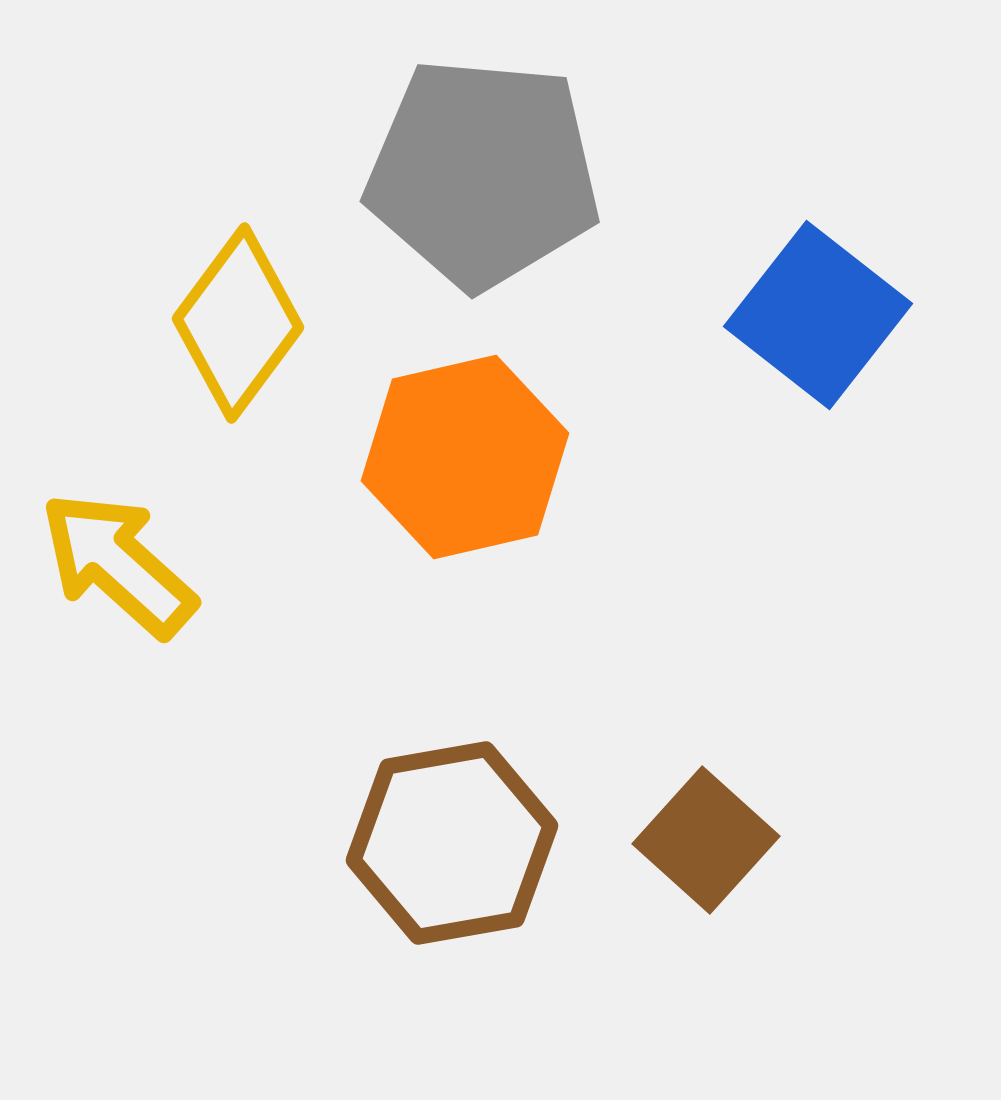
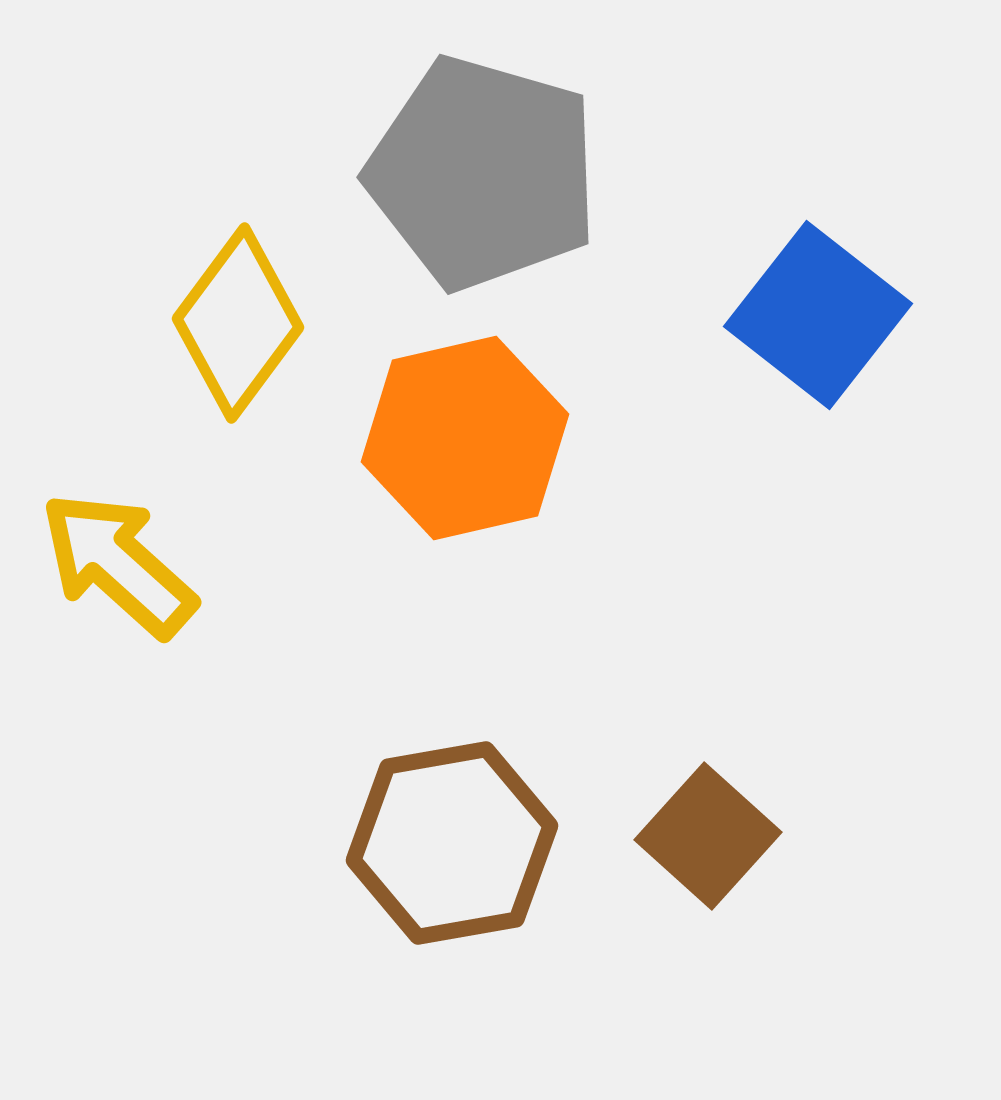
gray pentagon: rotated 11 degrees clockwise
orange hexagon: moved 19 px up
brown square: moved 2 px right, 4 px up
